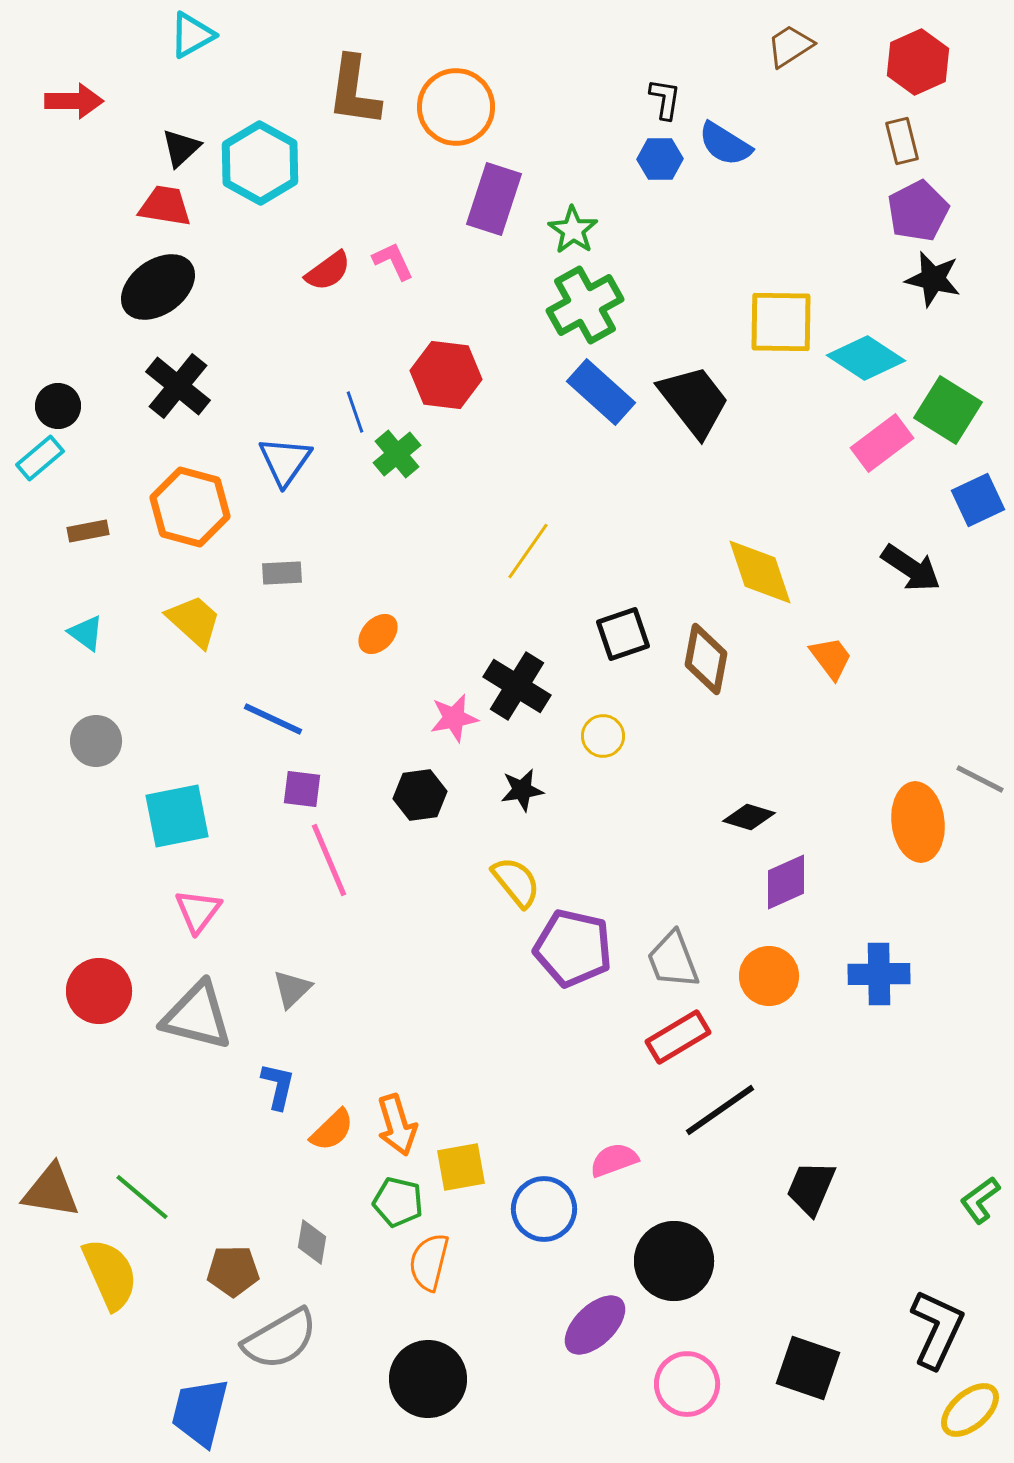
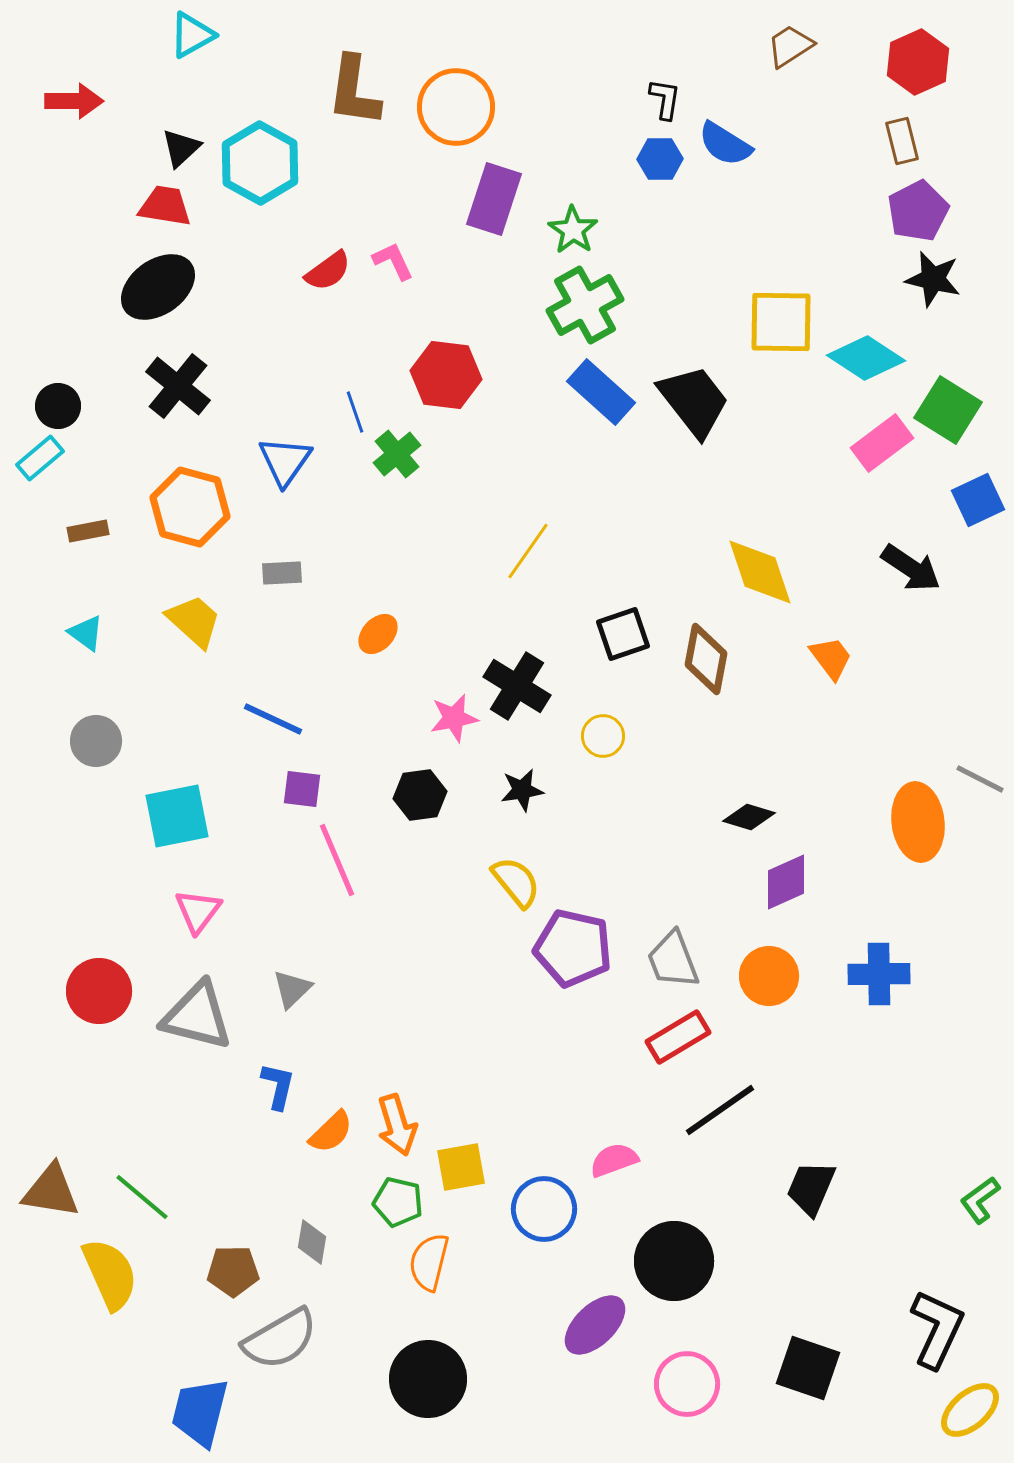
pink line at (329, 860): moved 8 px right
orange semicircle at (332, 1130): moved 1 px left, 2 px down
